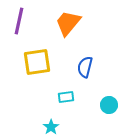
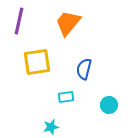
blue semicircle: moved 1 px left, 2 px down
cyan star: rotated 21 degrees clockwise
